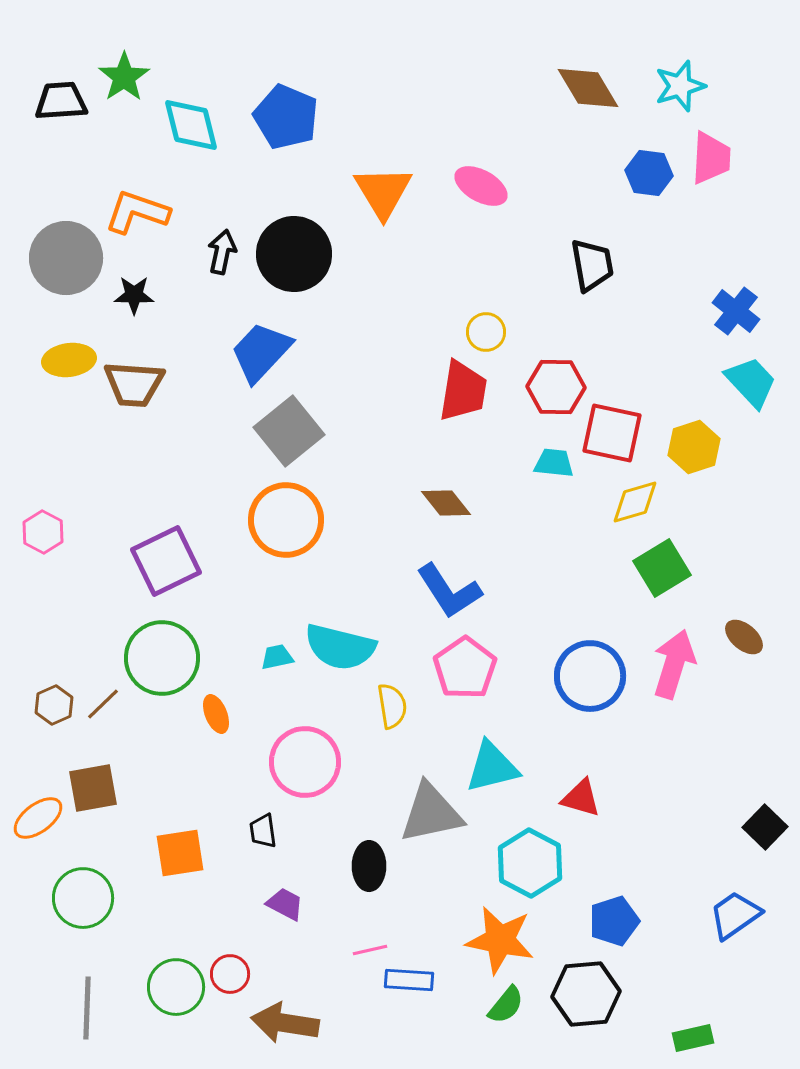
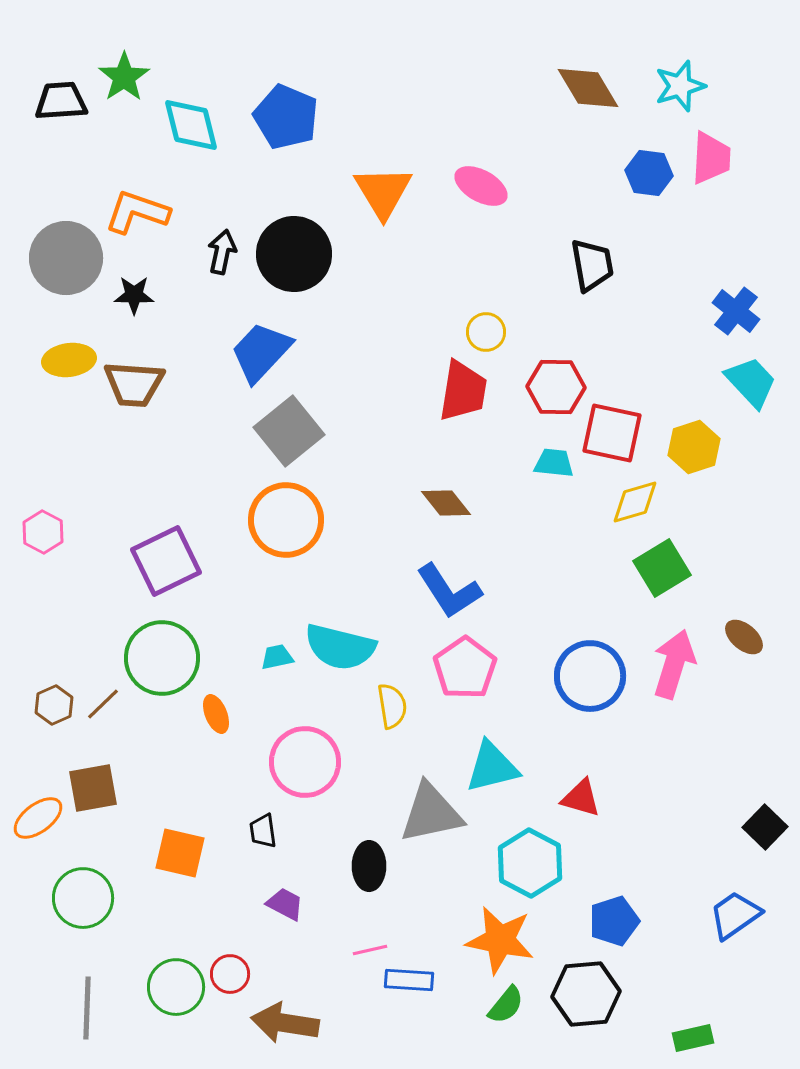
orange square at (180, 853): rotated 22 degrees clockwise
